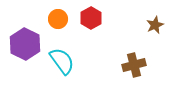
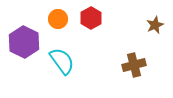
purple hexagon: moved 1 px left, 2 px up
